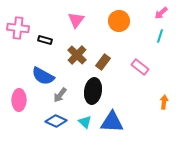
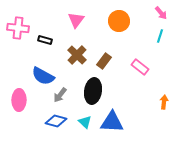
pink arrow: rotated 88 degrees counterclockwise
brown rectangle: moved 1 px right, 1 px up
blue diamond: rotated 10 degrees counterclockwise
